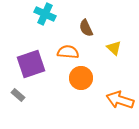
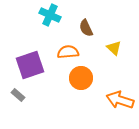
cyan cross: moved 5 px right, 1 px down
orange semicircle: rotated 10 degrees counterclockwise
purple square: moved 1 px left, 1 px down
